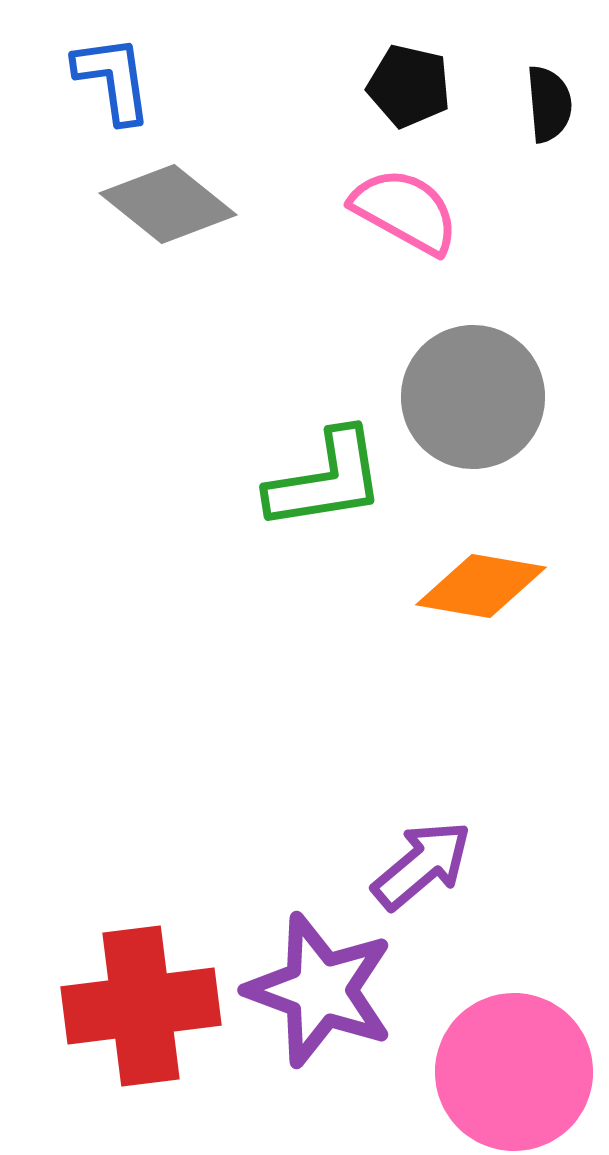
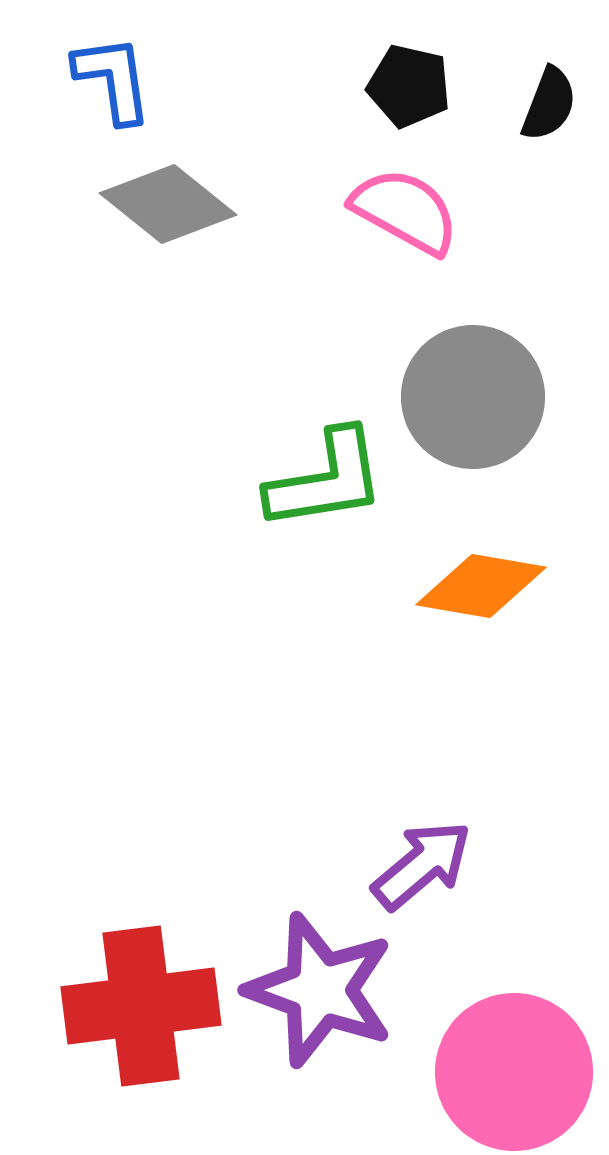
black semicircle: rotated 26 degrees clockwise
